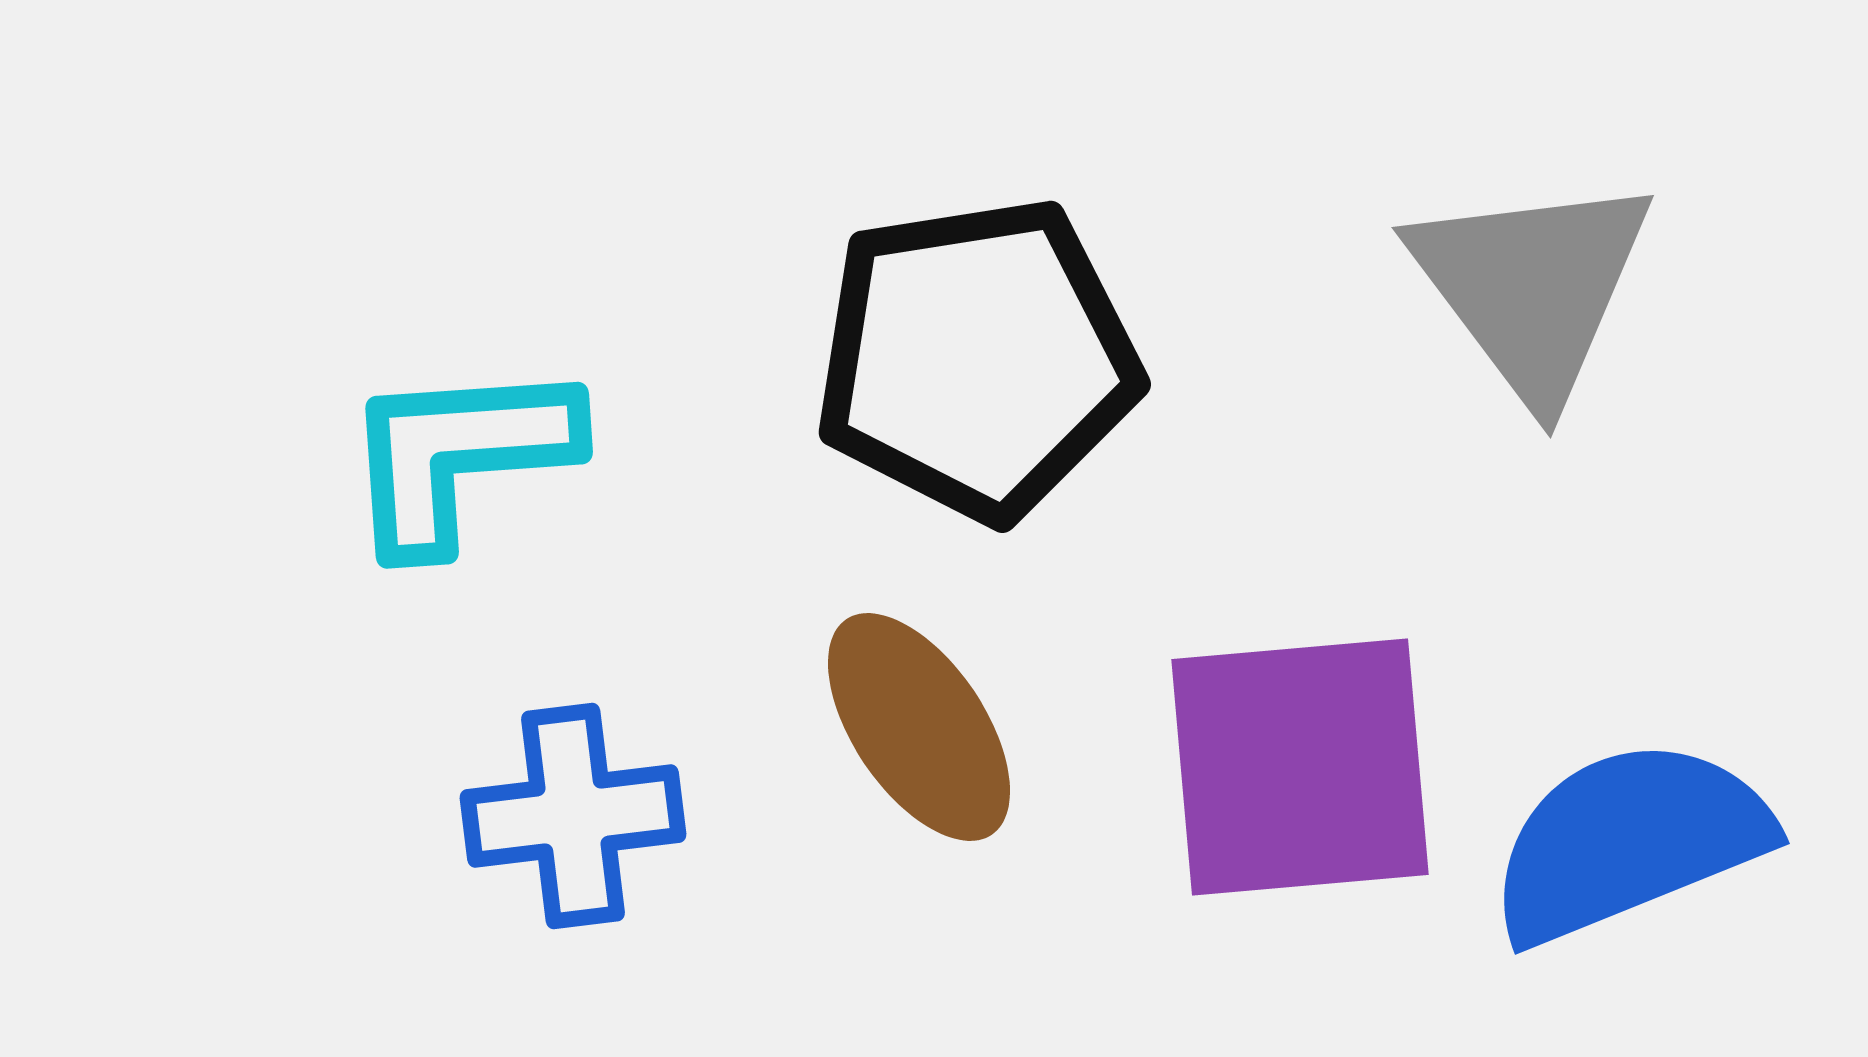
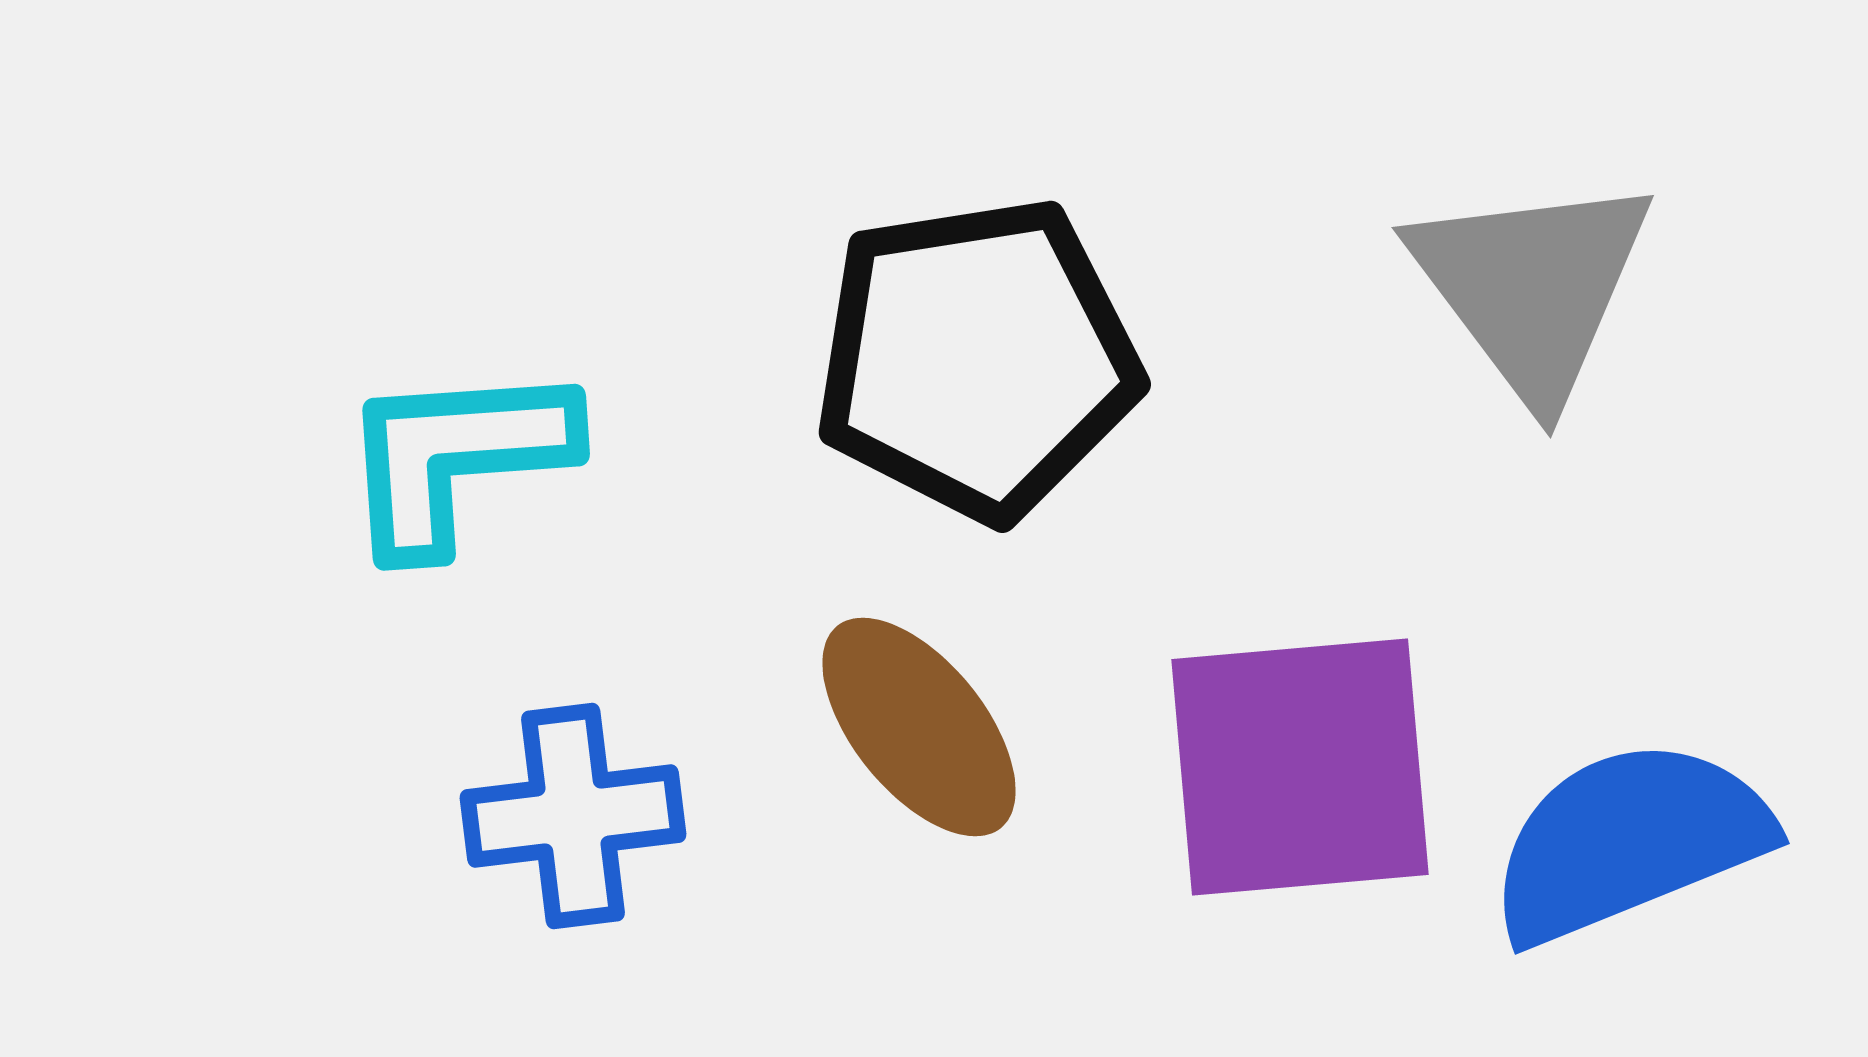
cyan L-shape: moved 3 px left, 2 px down
brown ellipse: rotated 5 degrees counterclockwise
